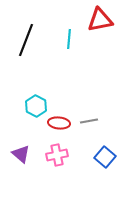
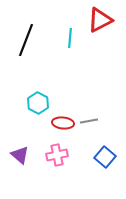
red triangle: rotated 16 degrees counterclockwise
cyan line: moved 1 px right, 1 px up
cyan hexagon: moved 2 px right, 3 px up
red ellipse: moved 4 px right
purple triangle: moved 1 px left, 1 px down
